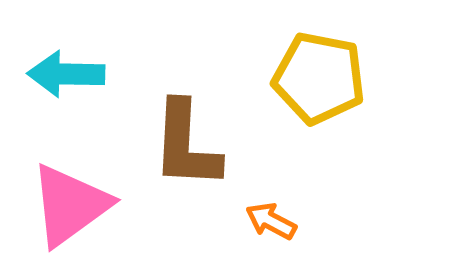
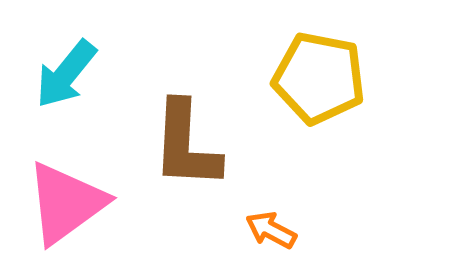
cyan arrow: rotated 52 degrees counterclockwise
pink triangle: moved 4 px left, 2 px up
orange arrow: moved 9 px down
